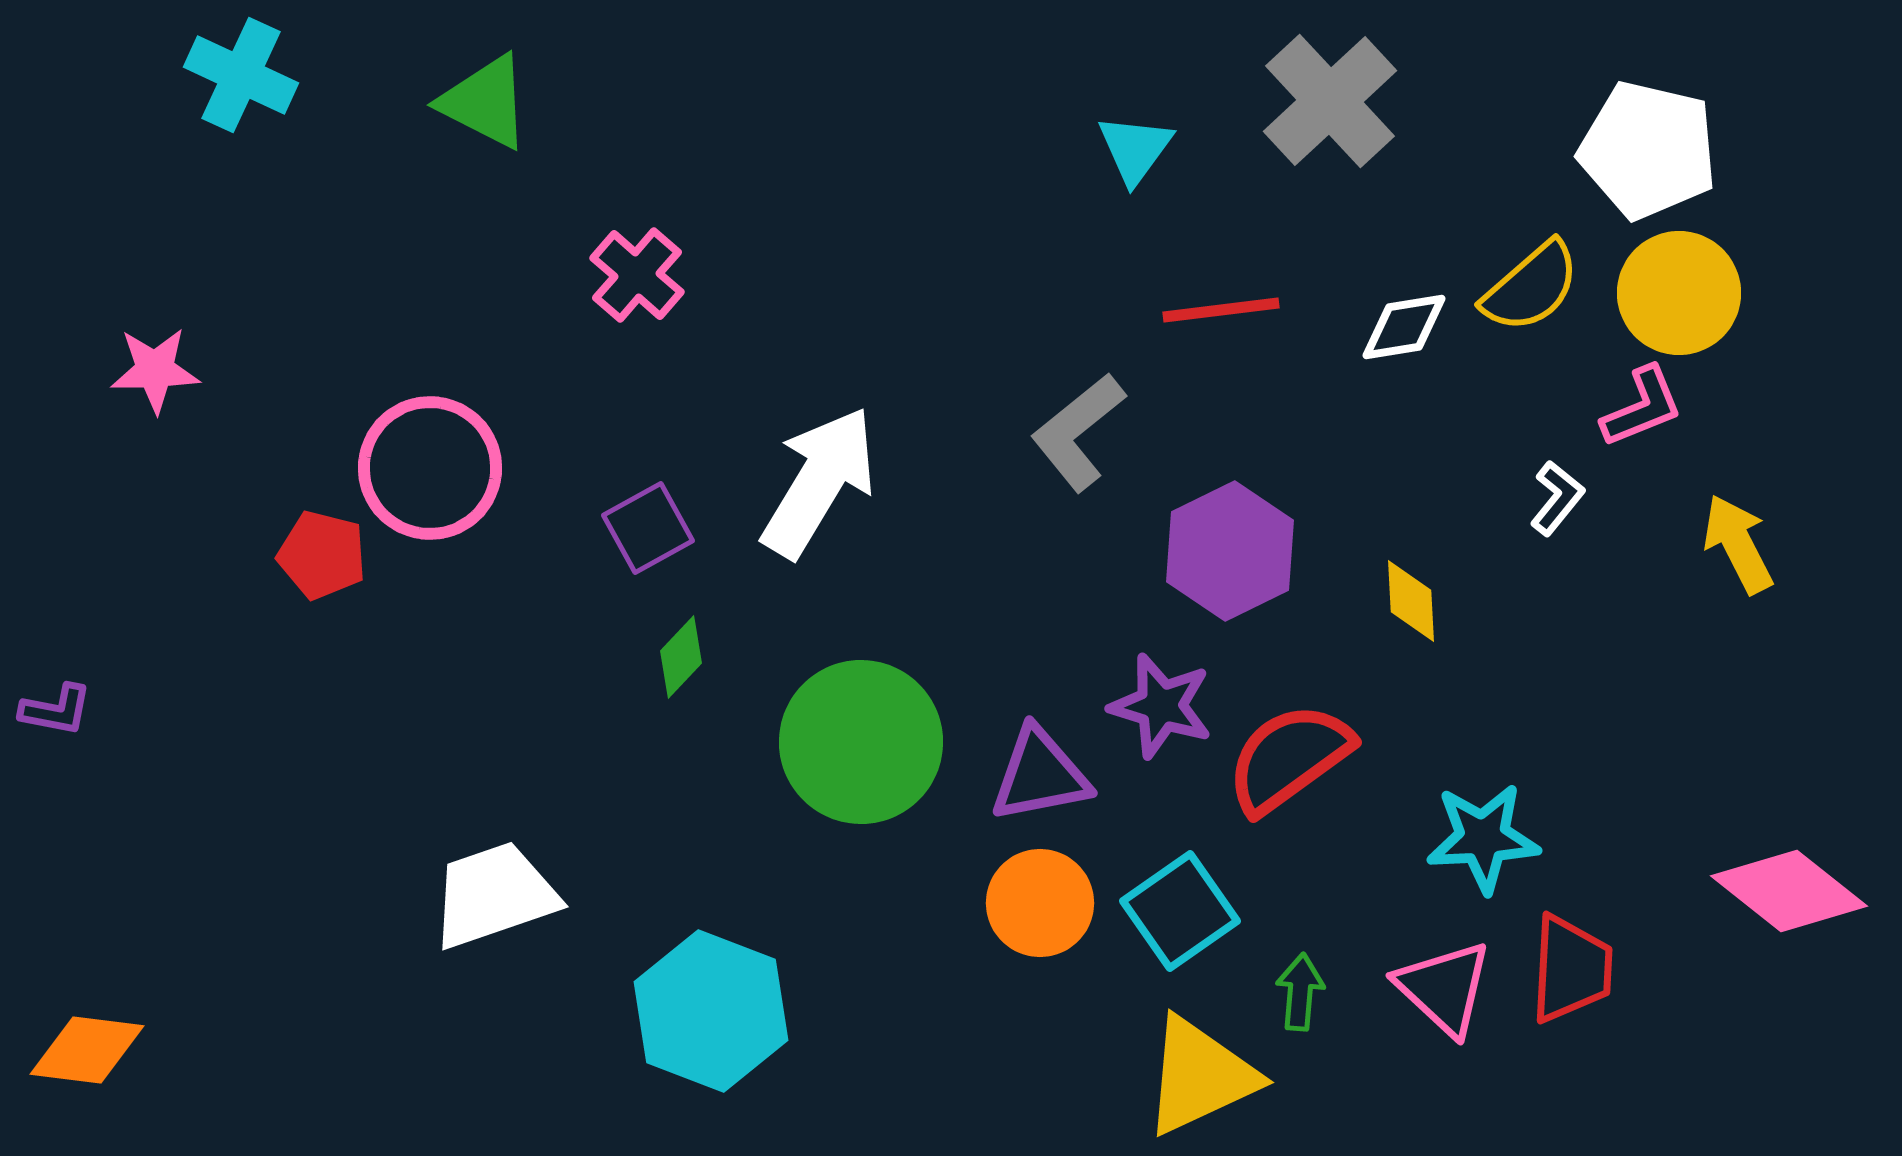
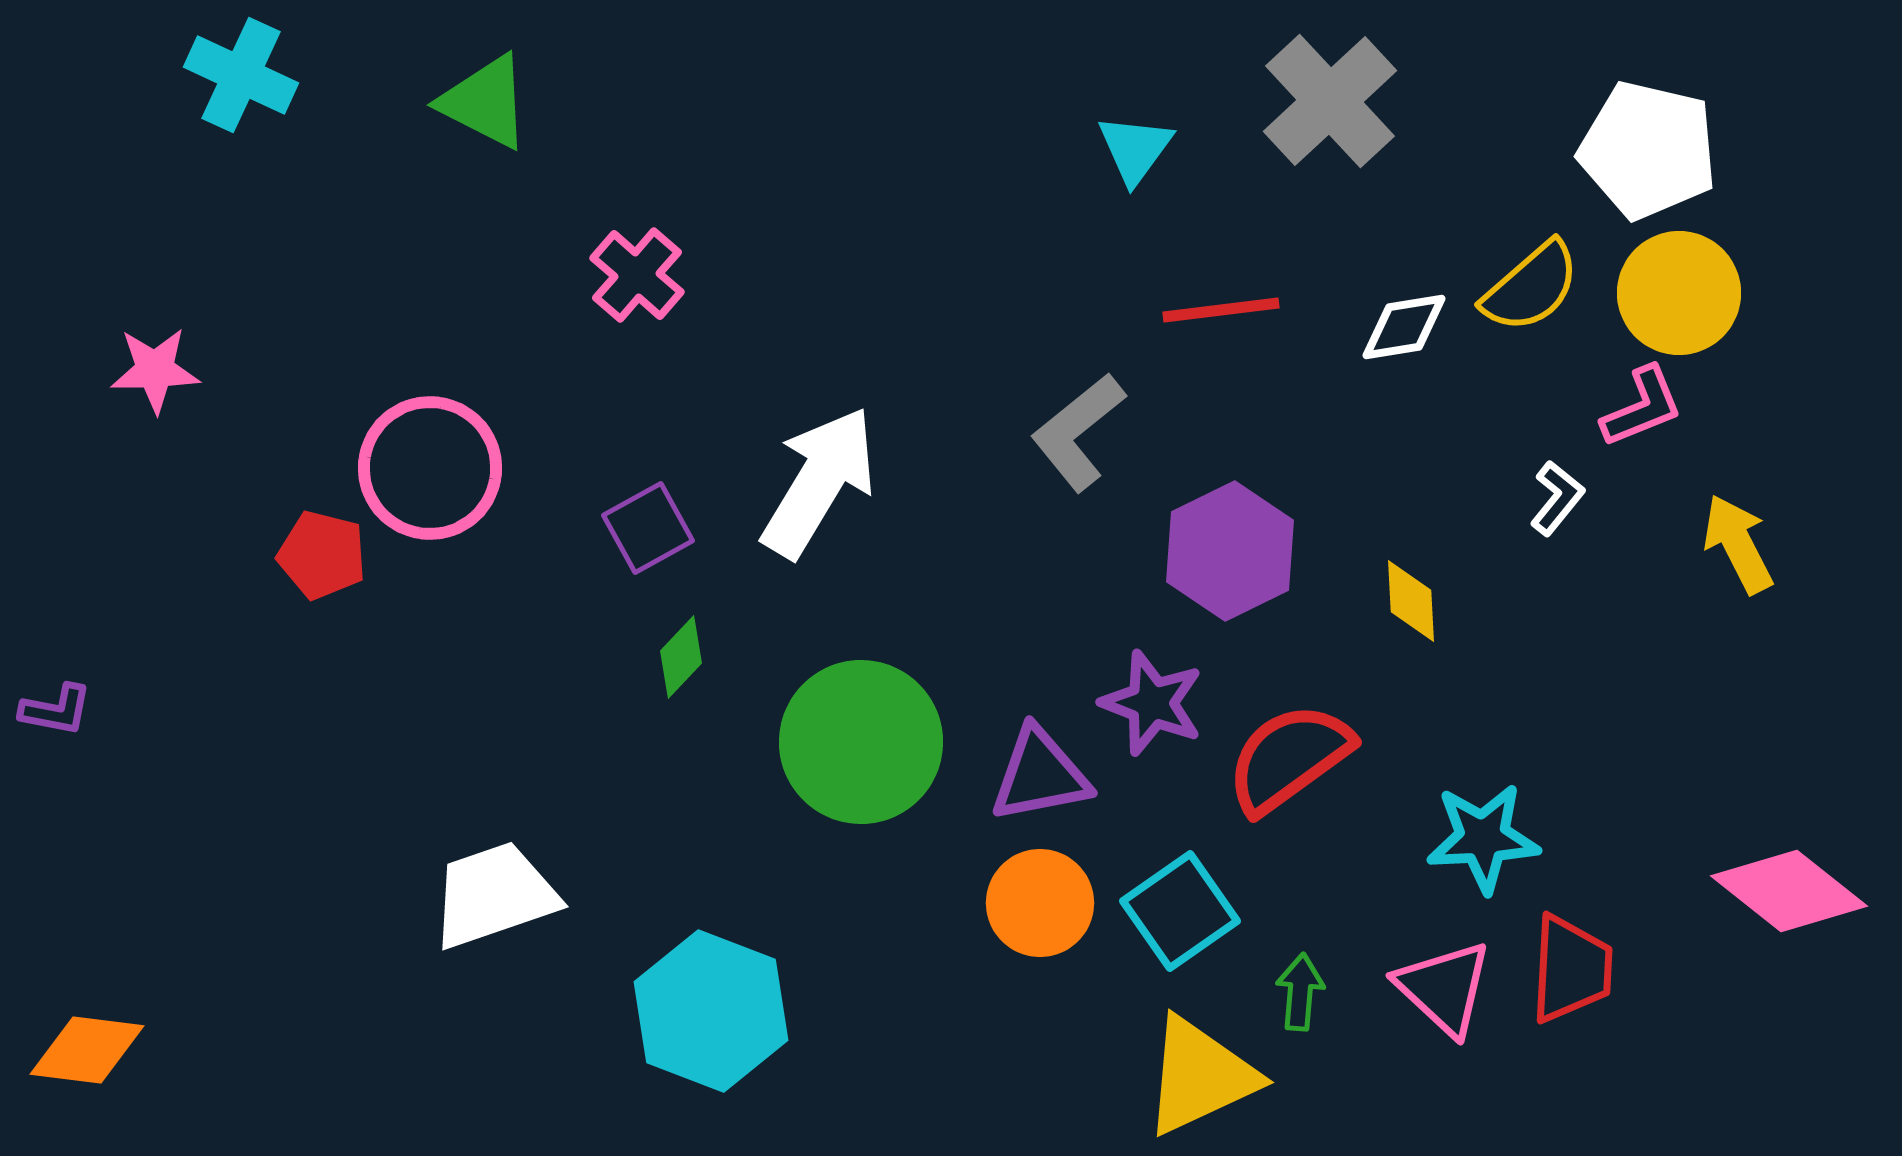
purple star: moved 9 px left, 3 px up; rotated 4 degrees clockwise
